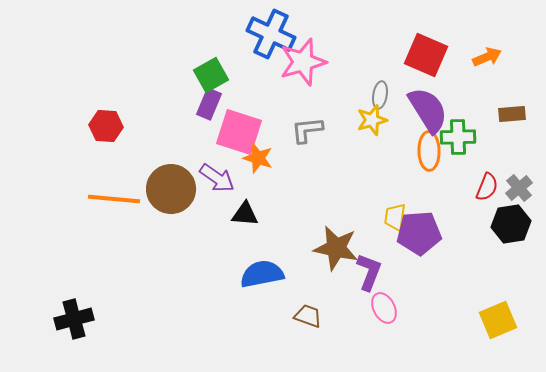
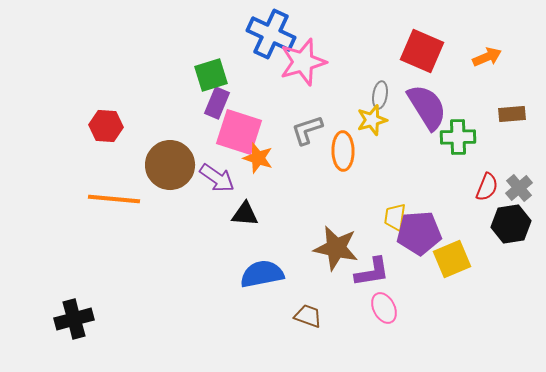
red square: moved 4 px left, 4 px up
green square: rotated 12 degrees clockwise
purple rectangle: moved 8 px right, 1 px up
purple semicircle: moved 1 px left, 3 px up
gray L-shape: rotated 12 degrees counterclockwise
orange ellipse: moved 86 px left
brown circle: moved 1 px left, 24 px up
purple L-shape: moved 3 px right; rotated 60 degrees clockwise
yellow square: moved 46 px left, 61 px up
